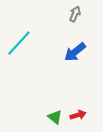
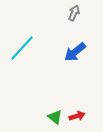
gray arrow: moved 1 px left, 1 px up
cyan line: moved 3 px right, 5 px down
red arrow: moved 1 px left, 1 px down
